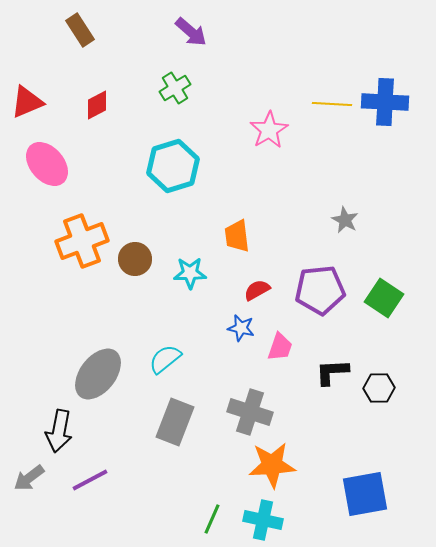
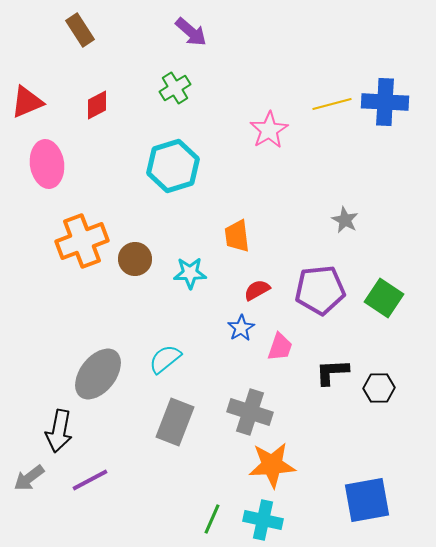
yellow line: rotated 18 degrees counterclockwise
pink ellipse: rotated 33 degrees clockwise
blue star: rotated 28 degrees clockwise
blue square: moved 2 px right, 6 px down
